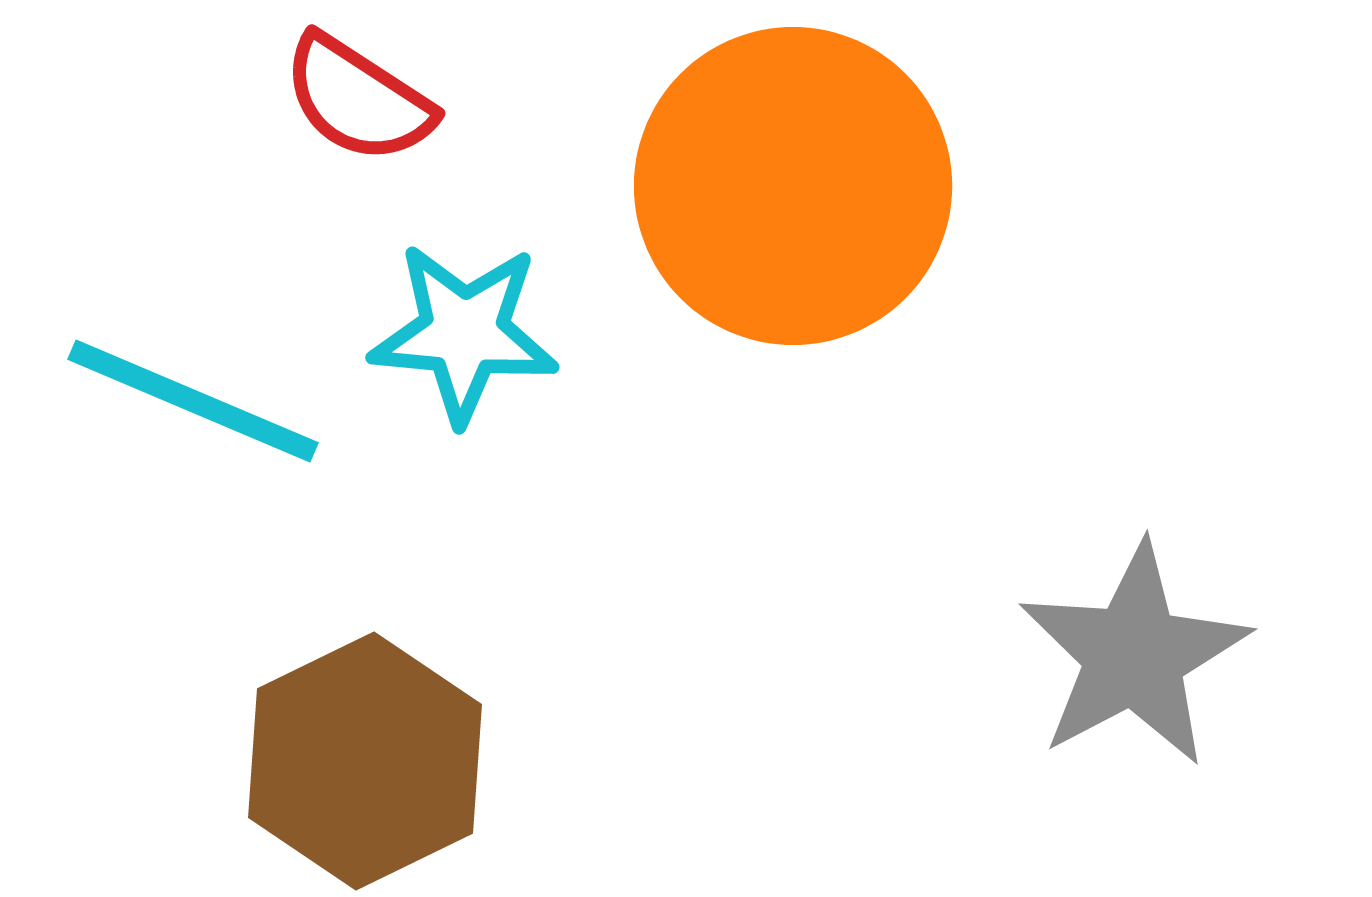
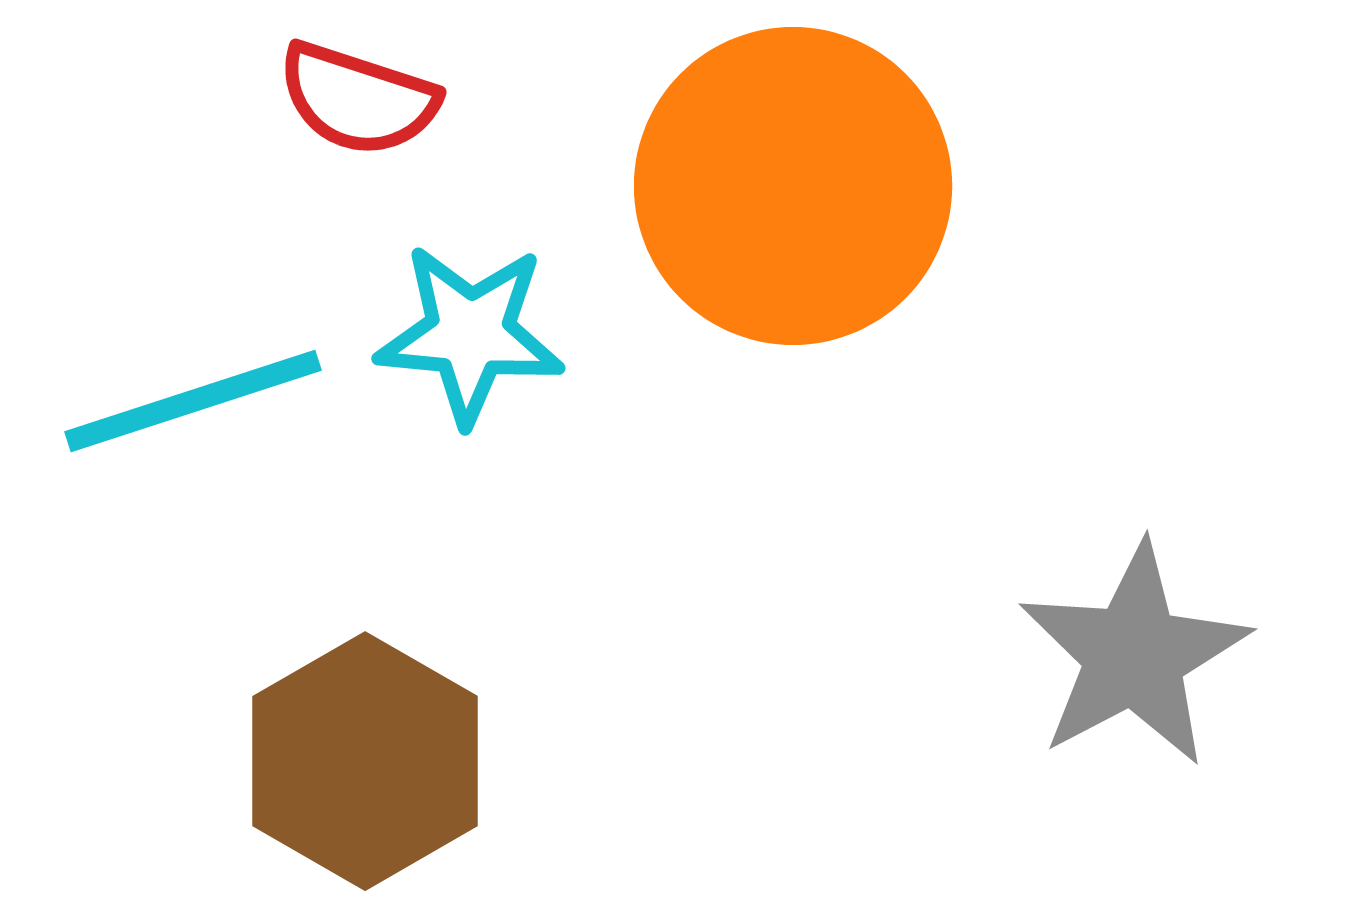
red semicircle: rotated 15 degrees counterclockwise
cyan star: moved 6 px right, 1 px down
cyan line: rotated 41 degrees counterclockwise
brown hexagon: rotated 4 degrees counterclockwise
